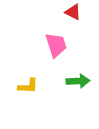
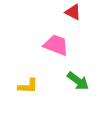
pink trapezoid: rotated 52 degrees counterclockwise
green arrow: rotated 40 degrees clockwise
